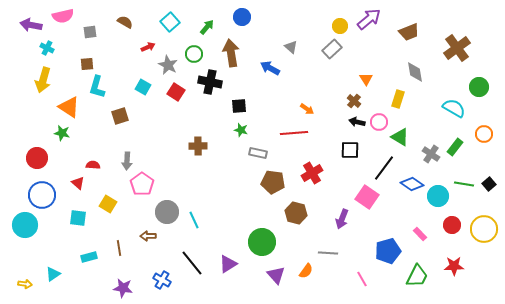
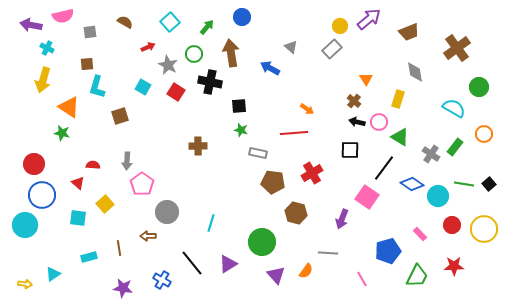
red circle at (37, 158): moved 3 px left, 6 px down
yellow square at (108, 204): moved 3 px left; rotated 18 degrees clockwise
cyan line at (194, 220): moved 17 px right, 3 px down; rotated 42 degrees clockwise
